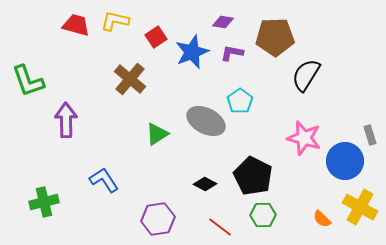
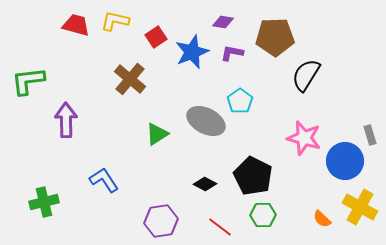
green L-shape: rotated 102 degrees clockwise
purple hexagon: moved 3 px right, 2 px down
